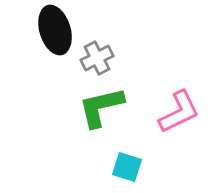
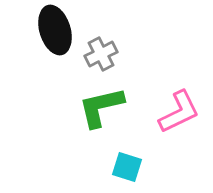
gray cross: moved 4 px right, 4 px up
